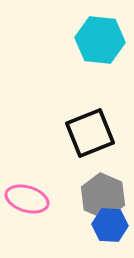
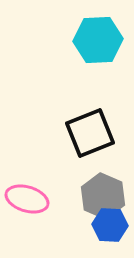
cyan hexagon: moved 2 px left; rotated 9 degrees counterclockwise
